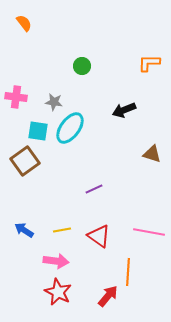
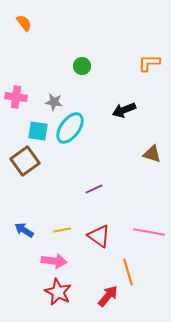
pink arrow: moved 2 px left
orange line: rotated 20 degrees counterclockwise
